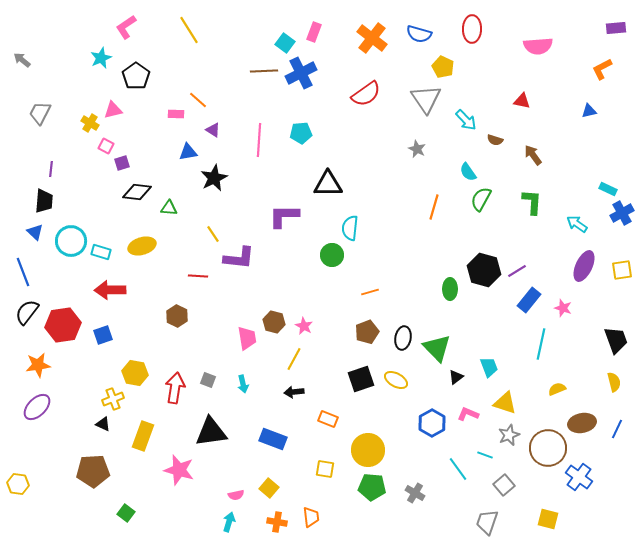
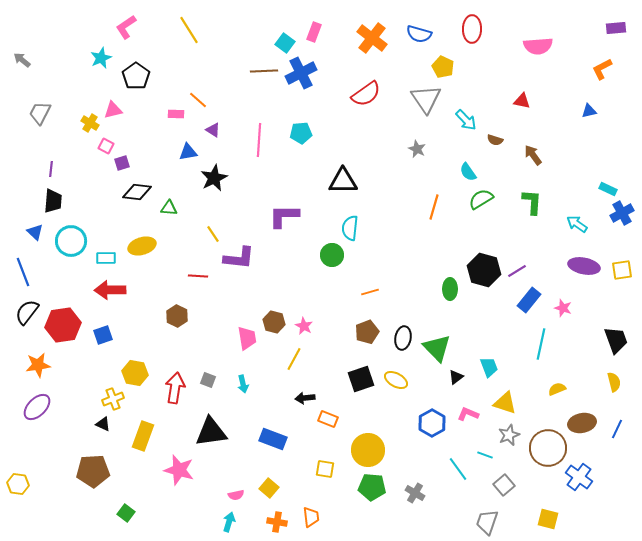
black triangle at (328, 184): moved 15 px right, 3 px up
green semicircle at (481, 199): rotated 30 degrees clockwise
black trapezoid at (44, 201): moved 9 px right
cyan rectangle at (101, 252): moved 5 px right, 6 px down; rotated 18 degrees counterclockwise
purple ellipse at (584, 266): rotated 76 degrees clockwise
black arrow at (294, 392): moved 11 px right, 6 px down
